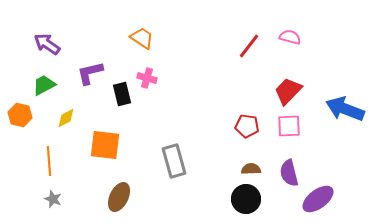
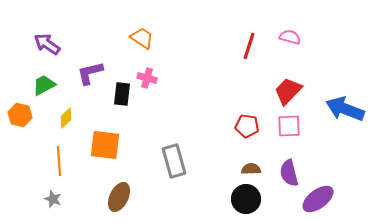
red line: rotated 20 degrees counterclockwise
black rectangle: rotated 20 degrees clockwise
yellow diamond: rotated 15 degrees counterclockwise
orange line: moved 10 px right
